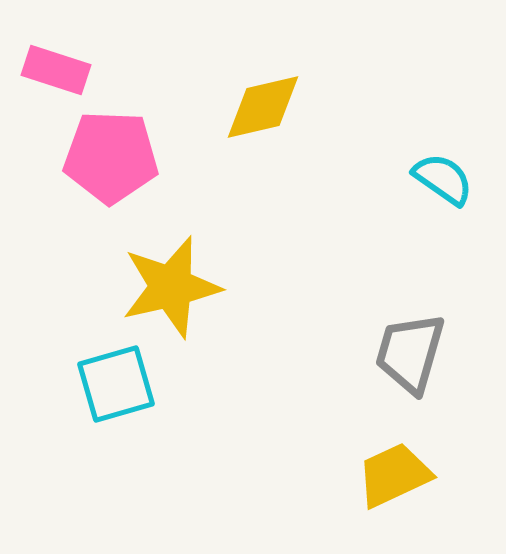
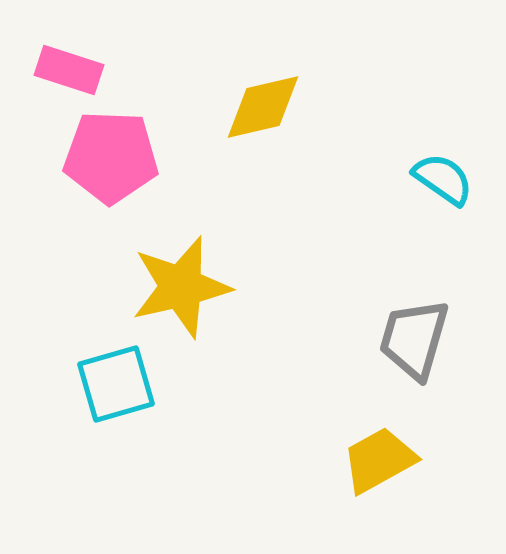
pink rectangle: moved 13 px right
yellow star: moved 10 px right
gray trapezoid: moved 4 px right, 14 px up
yellow trapezoid: moved 15 px left, 15 px up; rotated 4 degrees counterclockwise
